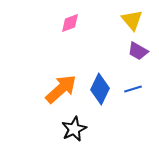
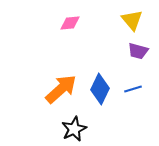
pink diamond: rotated 15 degrees clockwise
purple trapezoid: rotated 15 degrees counterclockwise
